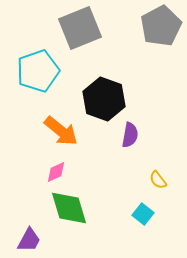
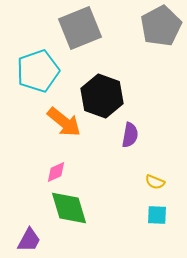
black hexagon: moved 2 px left, 3 px up
orange arrow: moved 3 px right, 9 px up
yellow semicircle: moved 3 px left, 2 px down; rotated 30 degrees counterclockwise
cyan square: moved 14 px right, 1 px down; rotated 35 degrees counterclockwise
